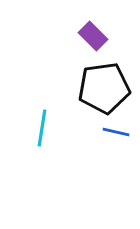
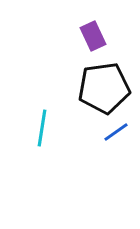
purple rectangle: rotated 20 degrees clockwise
blue line: rotated 48 degrees counterclockwise
